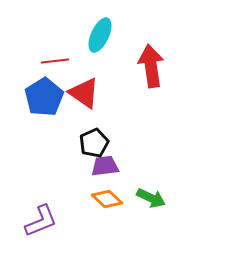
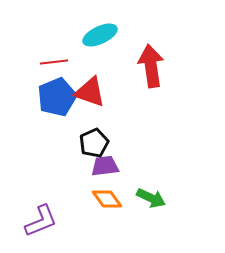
cyan ellipse: rotated 40 degrees clockwise
red line: moved 1 px left, 1 px down
red triangle: moved 6 px right, 1 px up; rotated 16 degrees counterclockwise
blue pentagon: moved 13 px right; rotated 9 degrees clockwise
orange diamond: rotated 12 degrees clockwise
